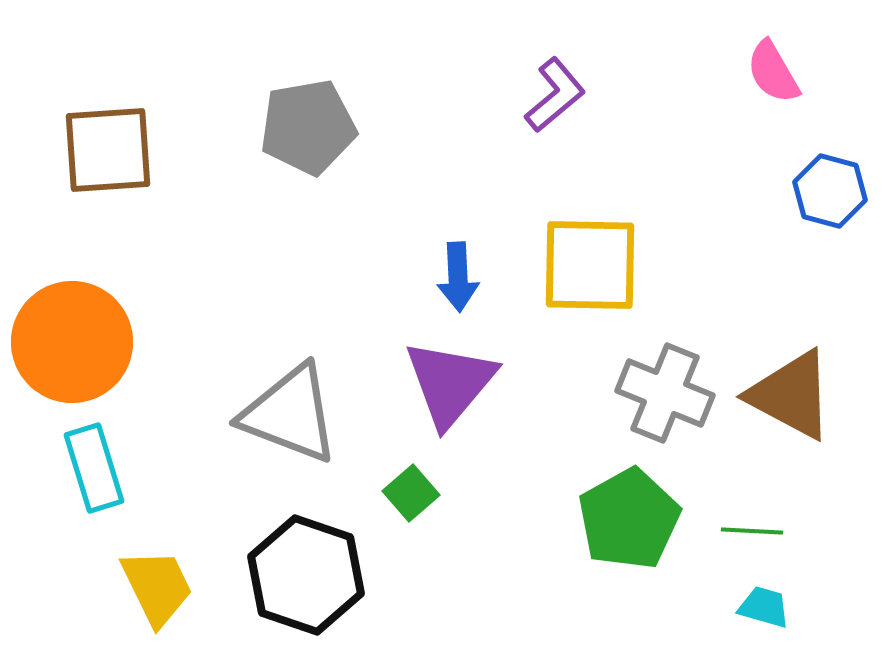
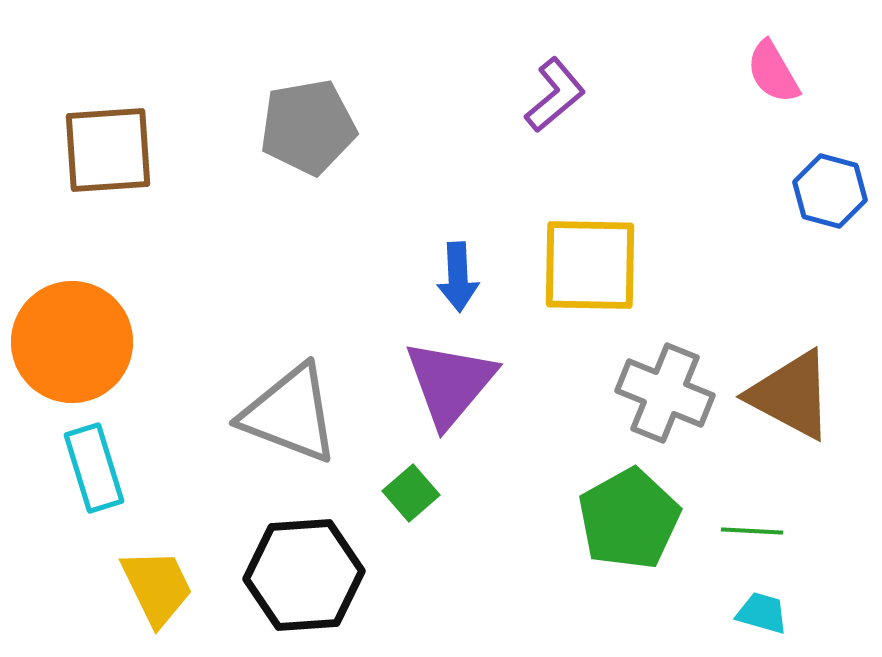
black hexagon: moved 2 px left; rotated 23 degrees counterclockwise
cyan trapezoid: moved 2 px left, 6 px down
